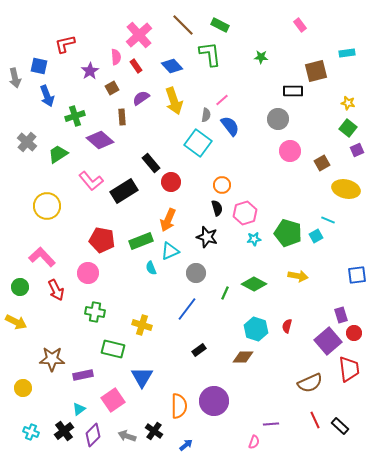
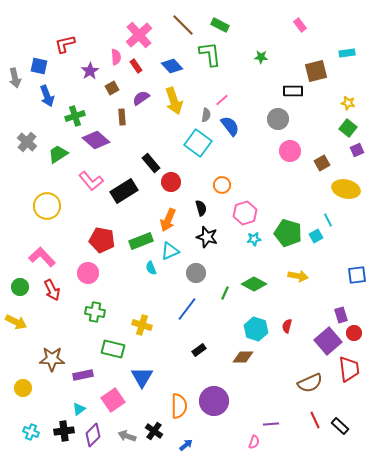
purple diamond at (100, 140): moved 4 px left
black semicircle at (217, 208): moved 16 px left
cyan line at (328, 220): rotated 40 degrees clockwise
red arrow at (56, 290): moved 4 px left
black cross at (64, 431): rotated 30 degrees clockwise
